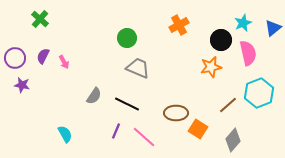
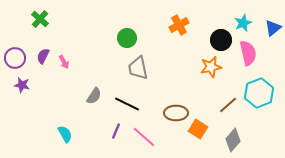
gray trapezoid: rotated 125 degrees counterclockwise
